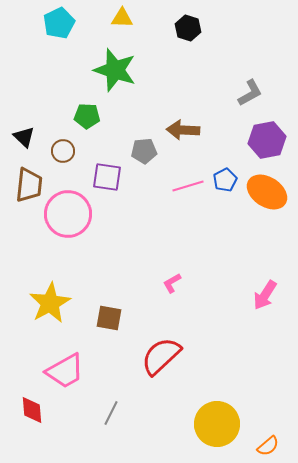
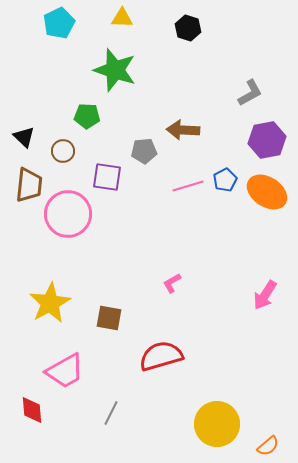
red semicircle: rotated 27 degrees clockwise
